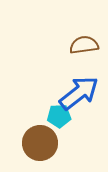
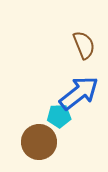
brown semicircle: rotated 76 degrees clockwise
brown circle: moved 1 px left, 1 px up
